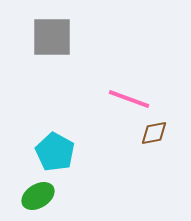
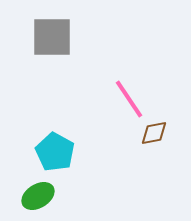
pink line: rotated 36 degrees clockwise
